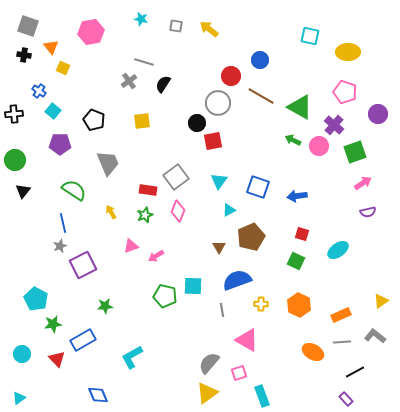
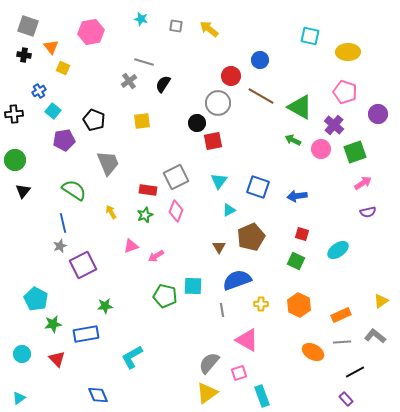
blue cross at (39, 91): rotated 24 degrees clockwise
purple pentagon at (60, 144): moved 4 px right, 4 px up; rotated 10 degrees counterclockwise
pink circle at (319, 146): moved 2 px right, 3 px down
gray square at (176, 177): rotated 10 degrees clockwise
pink diamond at (178, 211): moved 2 px left
blue rectangle at (83, 340): moved 3 px right, 6 px up; rotated 20 degrees clockwise
